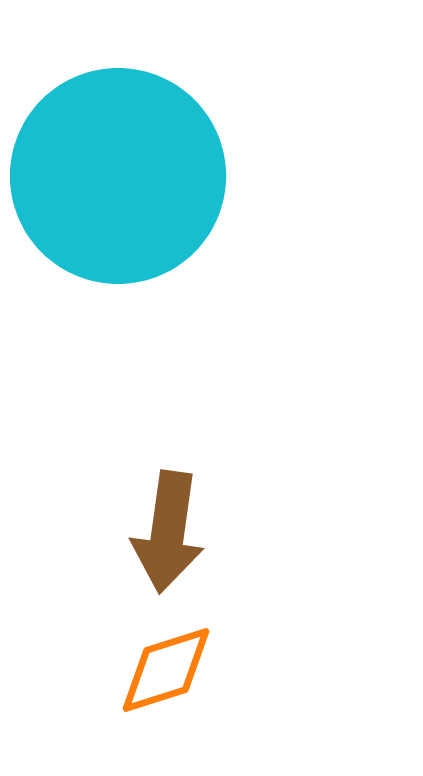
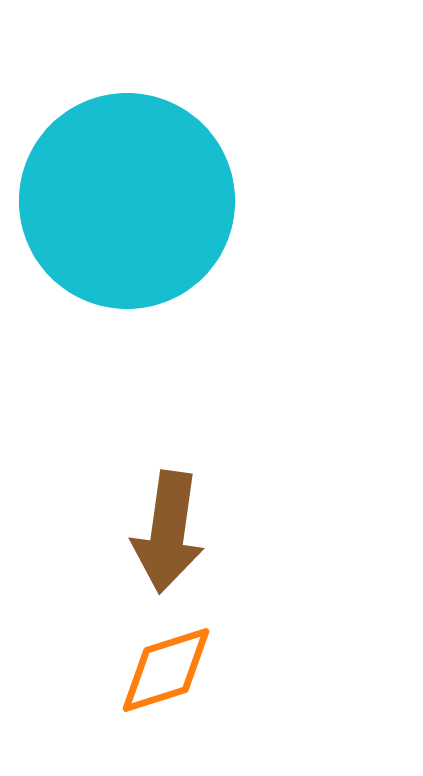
cyan circle: moved 9 px right, 25 px down
